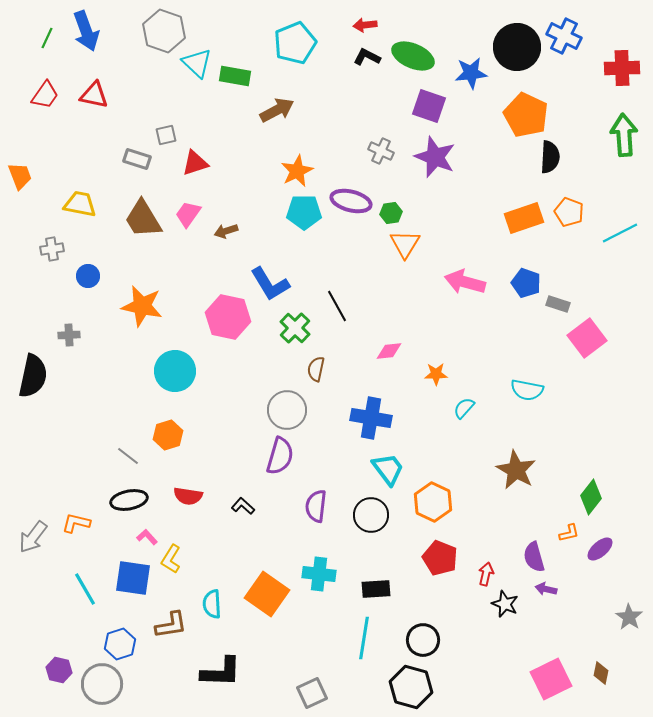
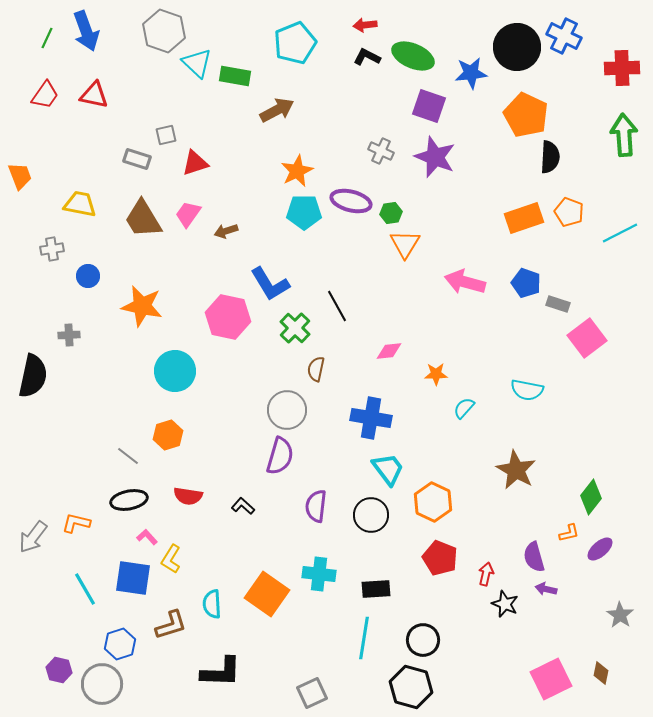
gray star at (629, 617): moved 9 px left, 2 px up
brown L-shape at (171, 625): rotated 8 degrees counterclockwise
